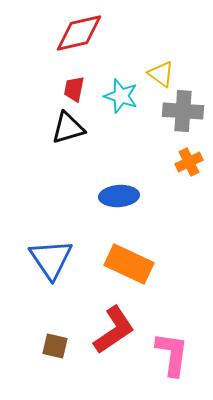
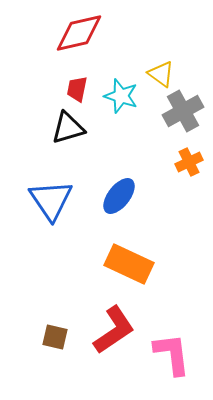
red trapezoid: moved 3 px right
gray cross: rotated 33 degrees counterclockwise
blue ellipse: rotated 48 degrees counterclockwise
blue triangle: moved 59 px up
brown square: moved 9 px up
pink L-shape: rotated 15 degrees counterclockwise
